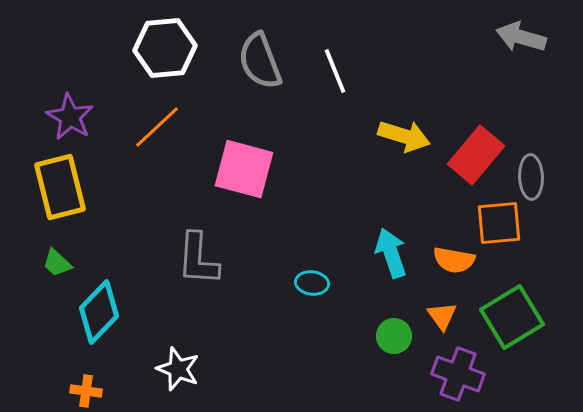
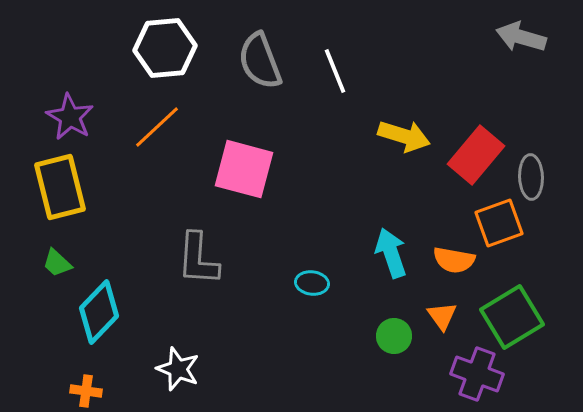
orange square: rotated 15 degrees counterclockwise
purple cross: moved 19 px right
